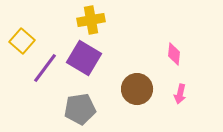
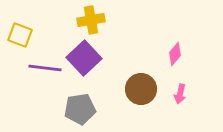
yellow square: moved 2 px left, 6 px up; rotated 20 degrees counterclockwise
pink diamond: moved 1 px right; rotated 35 degrees clockwise
purple square: rotated 16 degrees clockwise
purple line: rotated 60 degrees clockwise
brown circle: moved 4 px right
